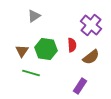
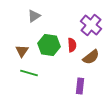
green hexagon: moved 3 px right, 4 px up
green line: moved 2 px left
purple rectangle: rotated 28 degrees counterclockwise
